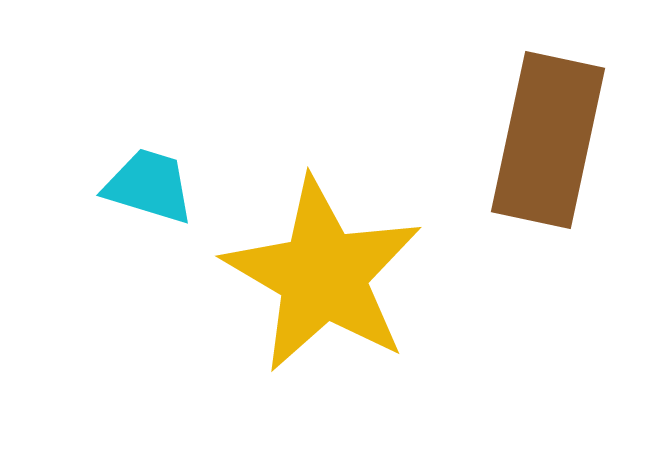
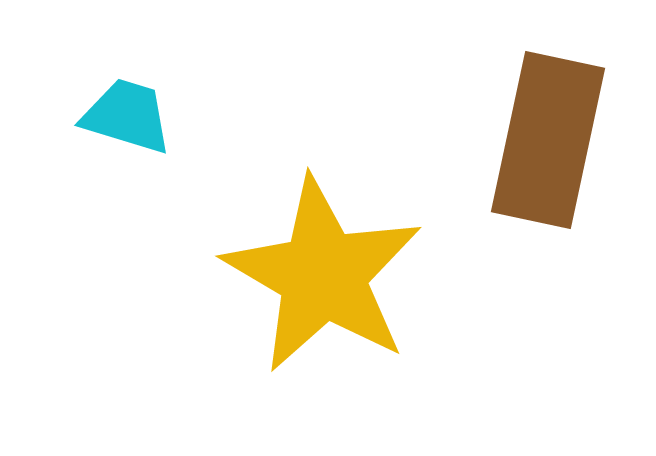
cyan trapezoid: moved 22 px left, 70 px up
